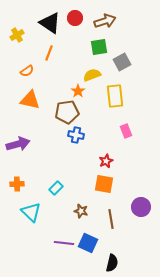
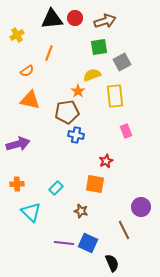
black triangle: moved 2 px right, 4 px up; rotated 40 degrees counterclockwise
orange square: moved 9 px left
brown line: moved 13 px right, 11 px down; rotated 18 degrees counterclockwise
black semicircle: rotated 36 degrees counterclockwise
